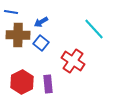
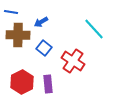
blue square: moved 3 px right, 5 px down
